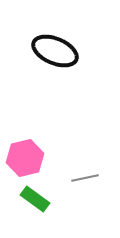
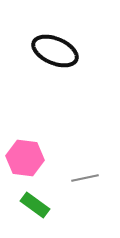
pink hexagon: rotated 21 degrees clockwise
green rectangle: moved 6 px down
